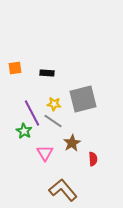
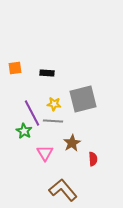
gray line: rotated 30 degrees counterclockwise
